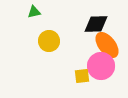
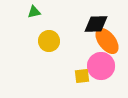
orange ellipse: moved 4 px up
